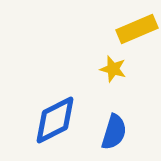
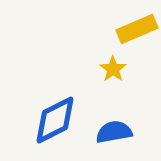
yellow star: rotated 20 degrees clockwise
blue semicircle: rotated 117 degrees counterclockwise
